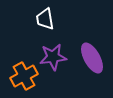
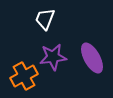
white trapezoid: rotated 30 degrees clockwise
